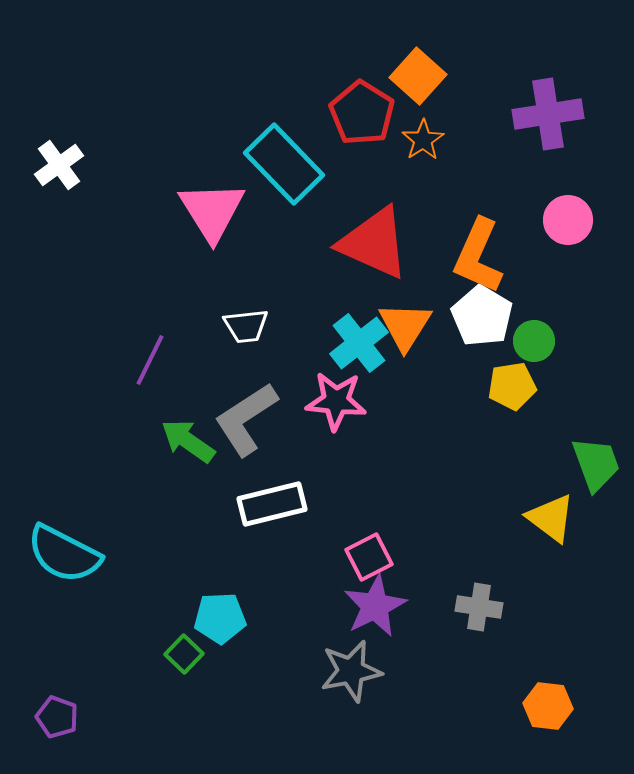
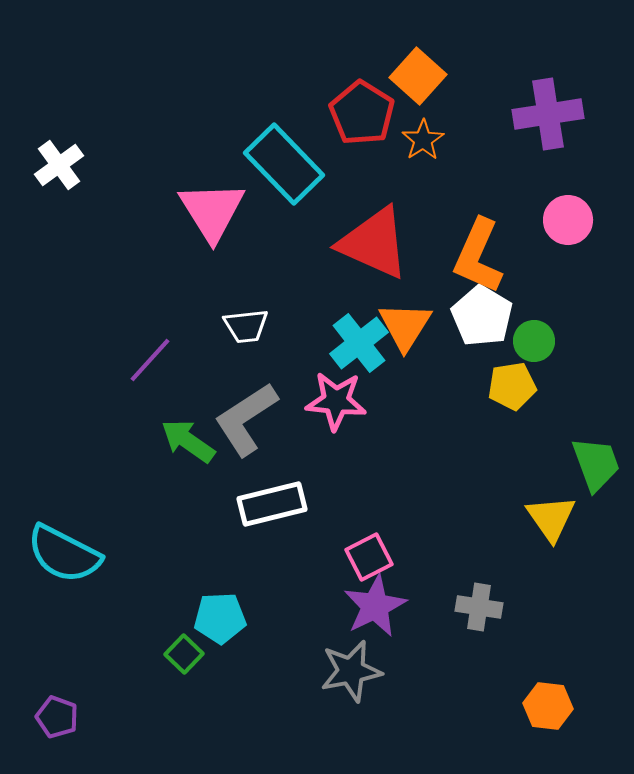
purple line: rotated 16 degrees clockwise
yellow triangle: rotated 18 degrees clockwise
